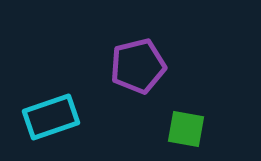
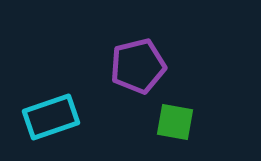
green square: moved 11 px left, 7 px up
